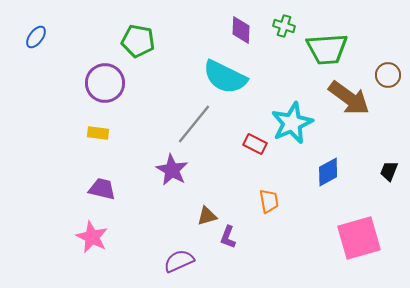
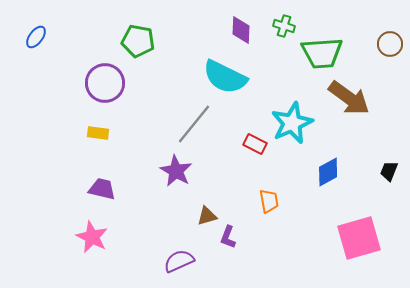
green trapezoid: moved 5 px left, 4 px down
brown circle: moved 2 px right, 31 px up
purple star: moved 4 px right, 1 px down
